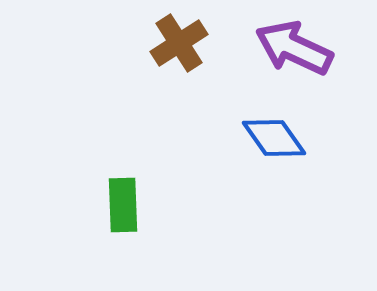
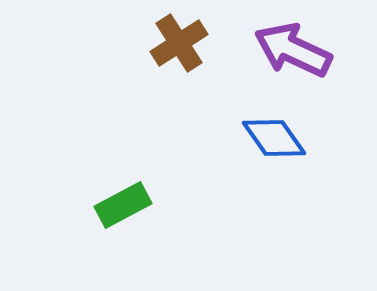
purple arrow: moved 1 px left, 2 px down
green rectangle: rotated 64 degrees clockwise
